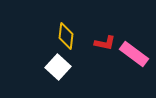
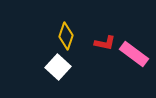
yellow diamond: rotated 12 degrees clockwise
